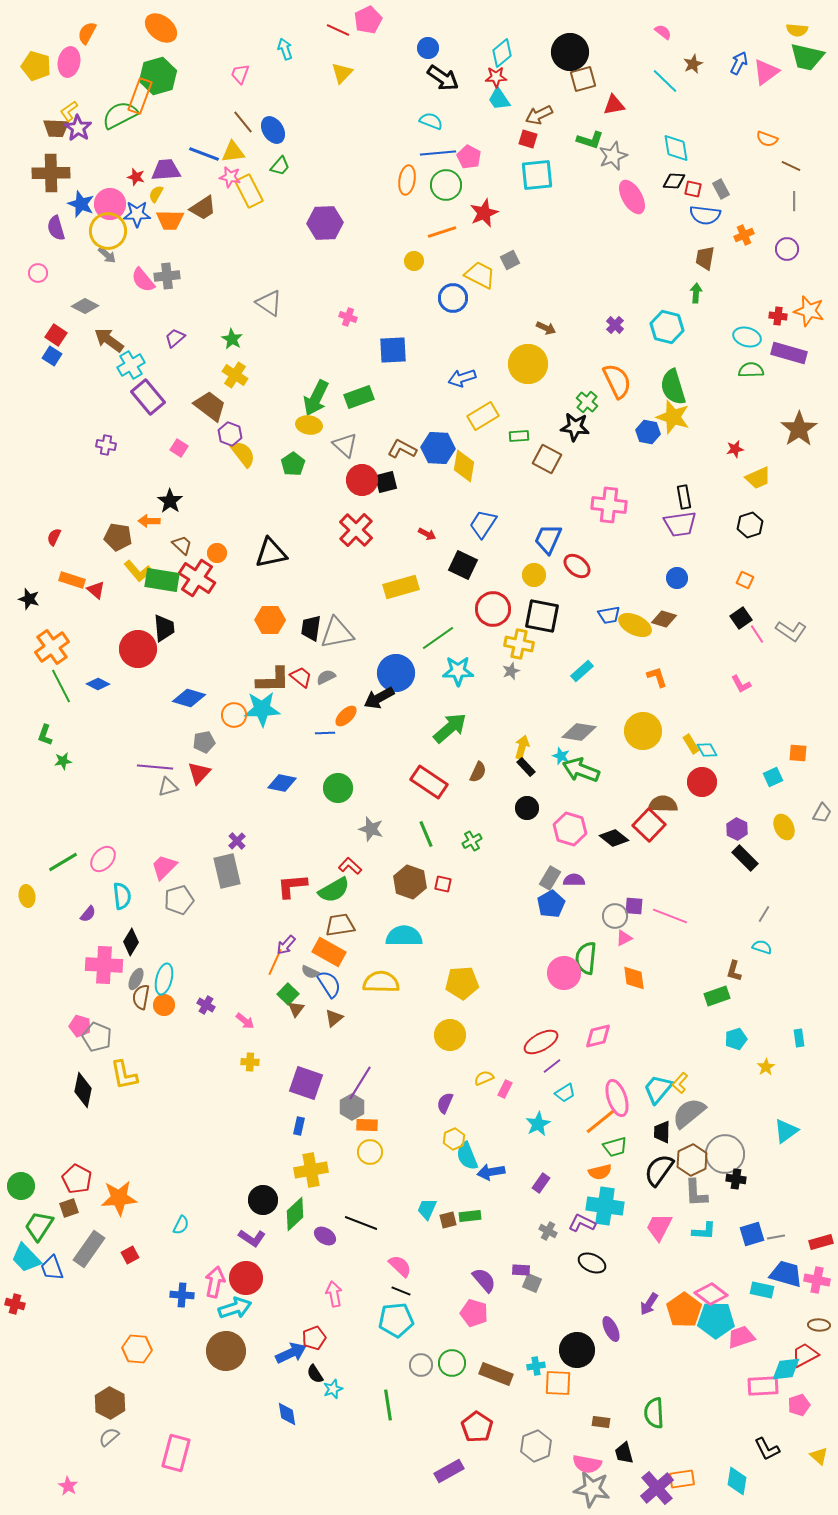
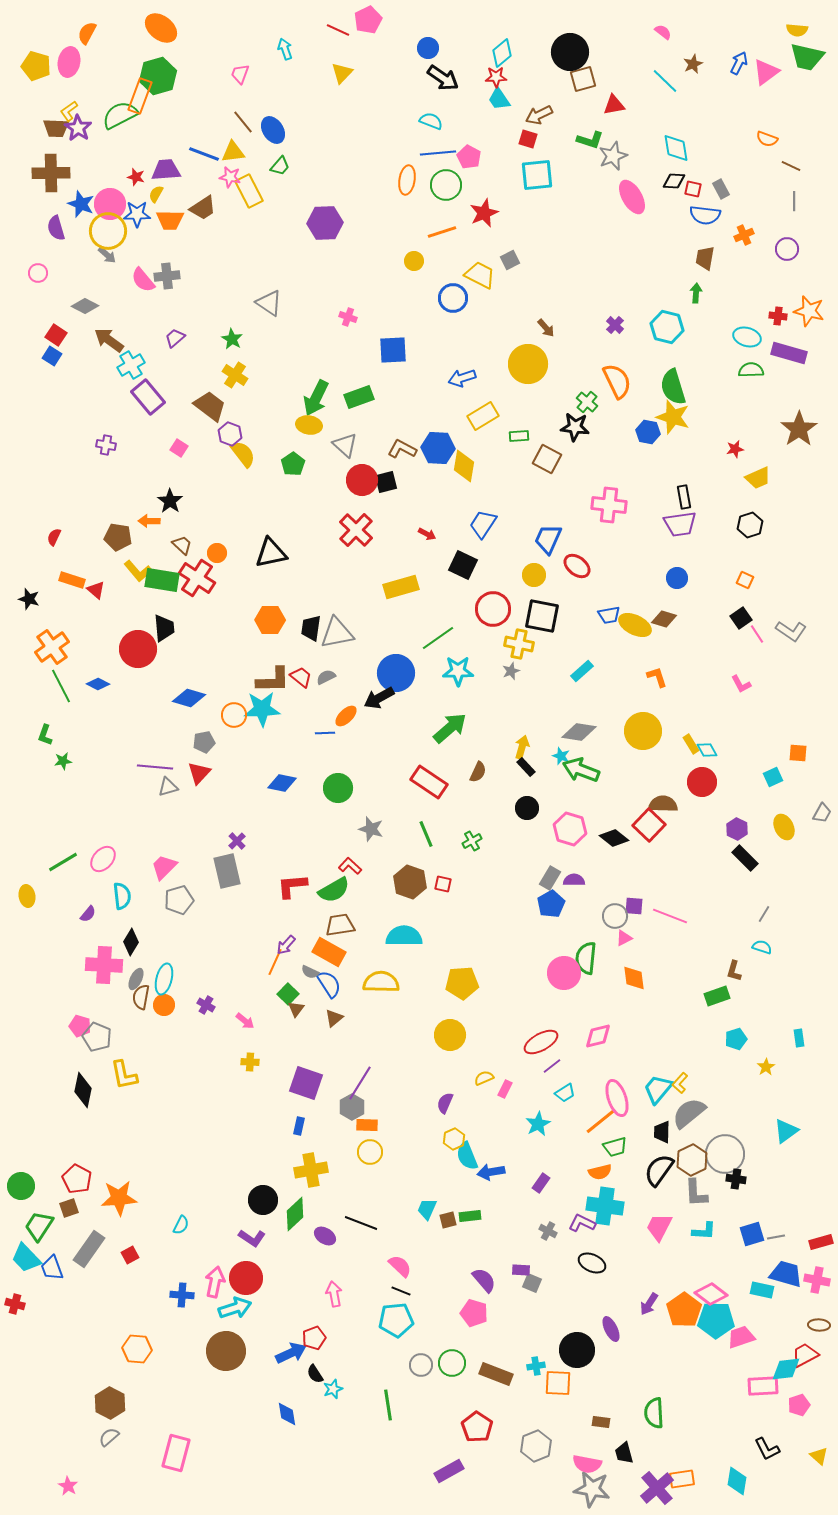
brown arrow at (546, 328): rotated 24 degrees clockwise
